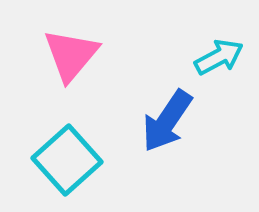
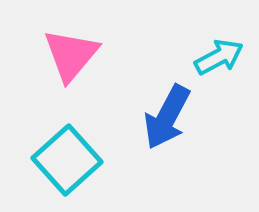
blue arrow: moved 4 px up; rotated 6 degrees counterclockwise
